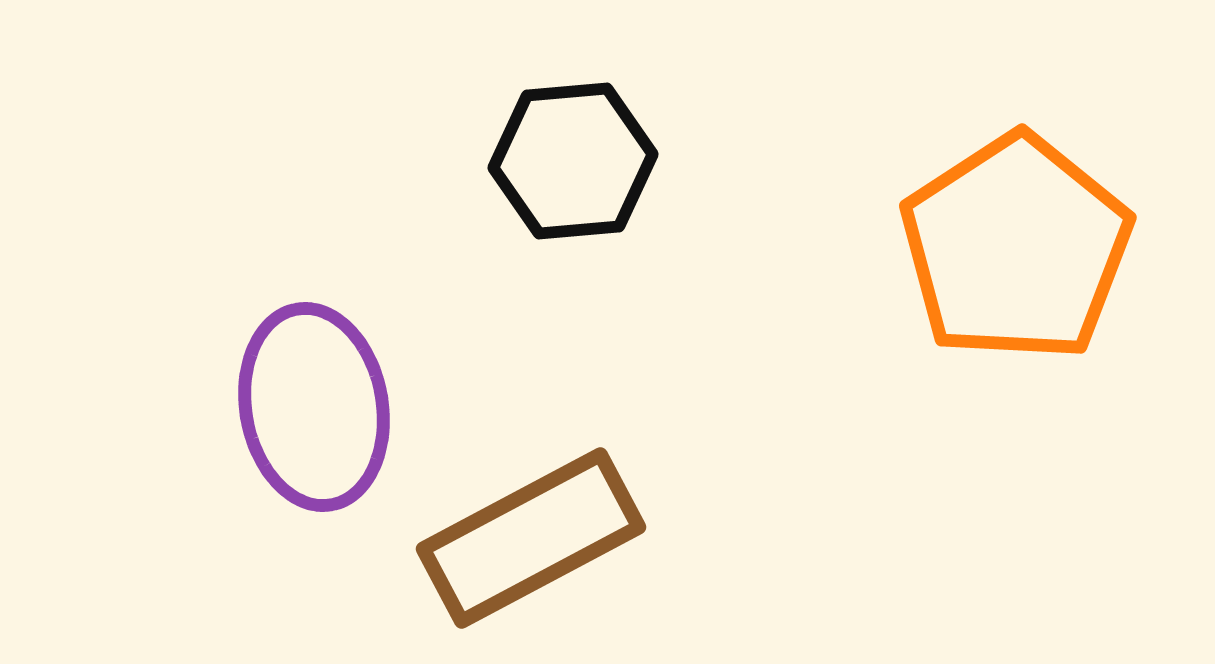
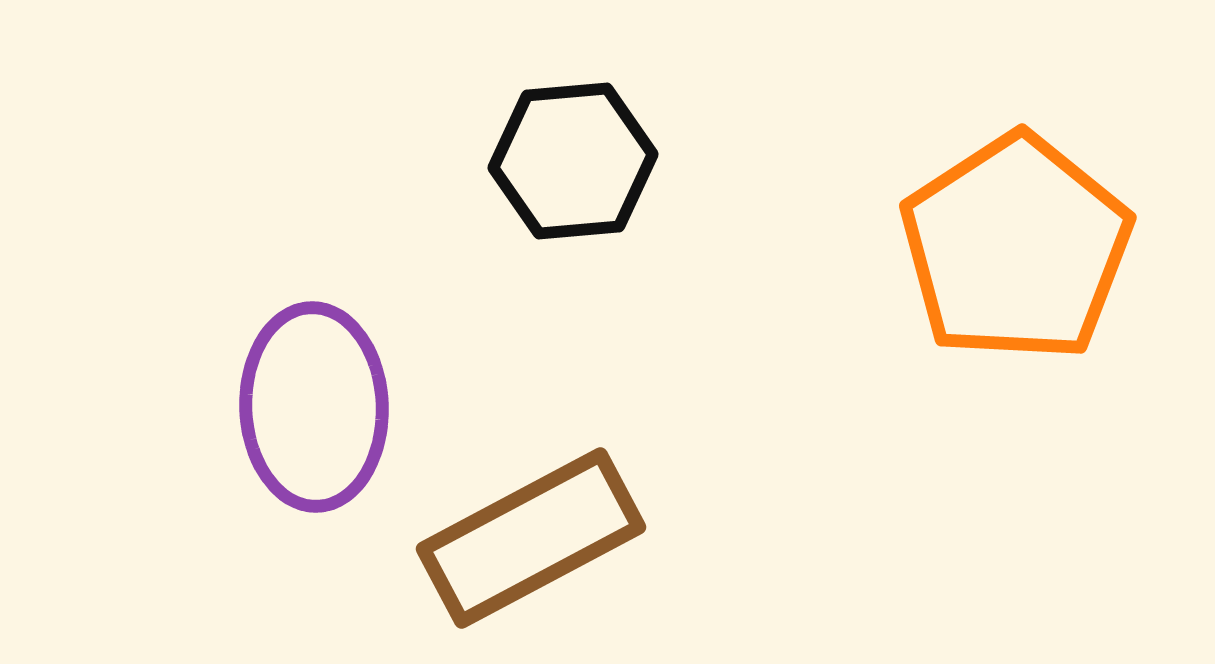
purple ellipse: rotated 8 degrees clockwise
